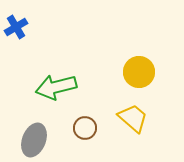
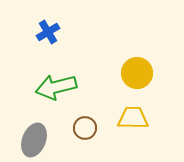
blue cross: moved 32 px right, 5 px down
yellow circle: moved 2 px left, 1 px down
yellow trapezoid: rotated 40 degrees counterclockwise
